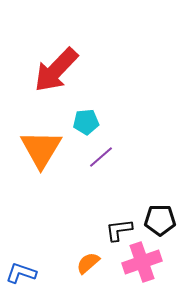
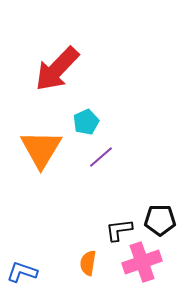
red arrow: moved 1 px right, 1 px up
cyan pentagon: rotated 20 degrees counterclockwise
orange semicircle: rotated 40 degrees counterclockwise
blue L-shape: moved 1 px right, 1 px up
